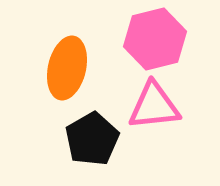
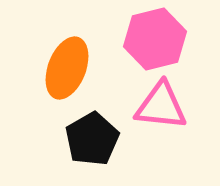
orange ellipse: rotated 8 degrees clockwise
pink triangle: moved 7 px right; rotated 12 degrees clockwise
